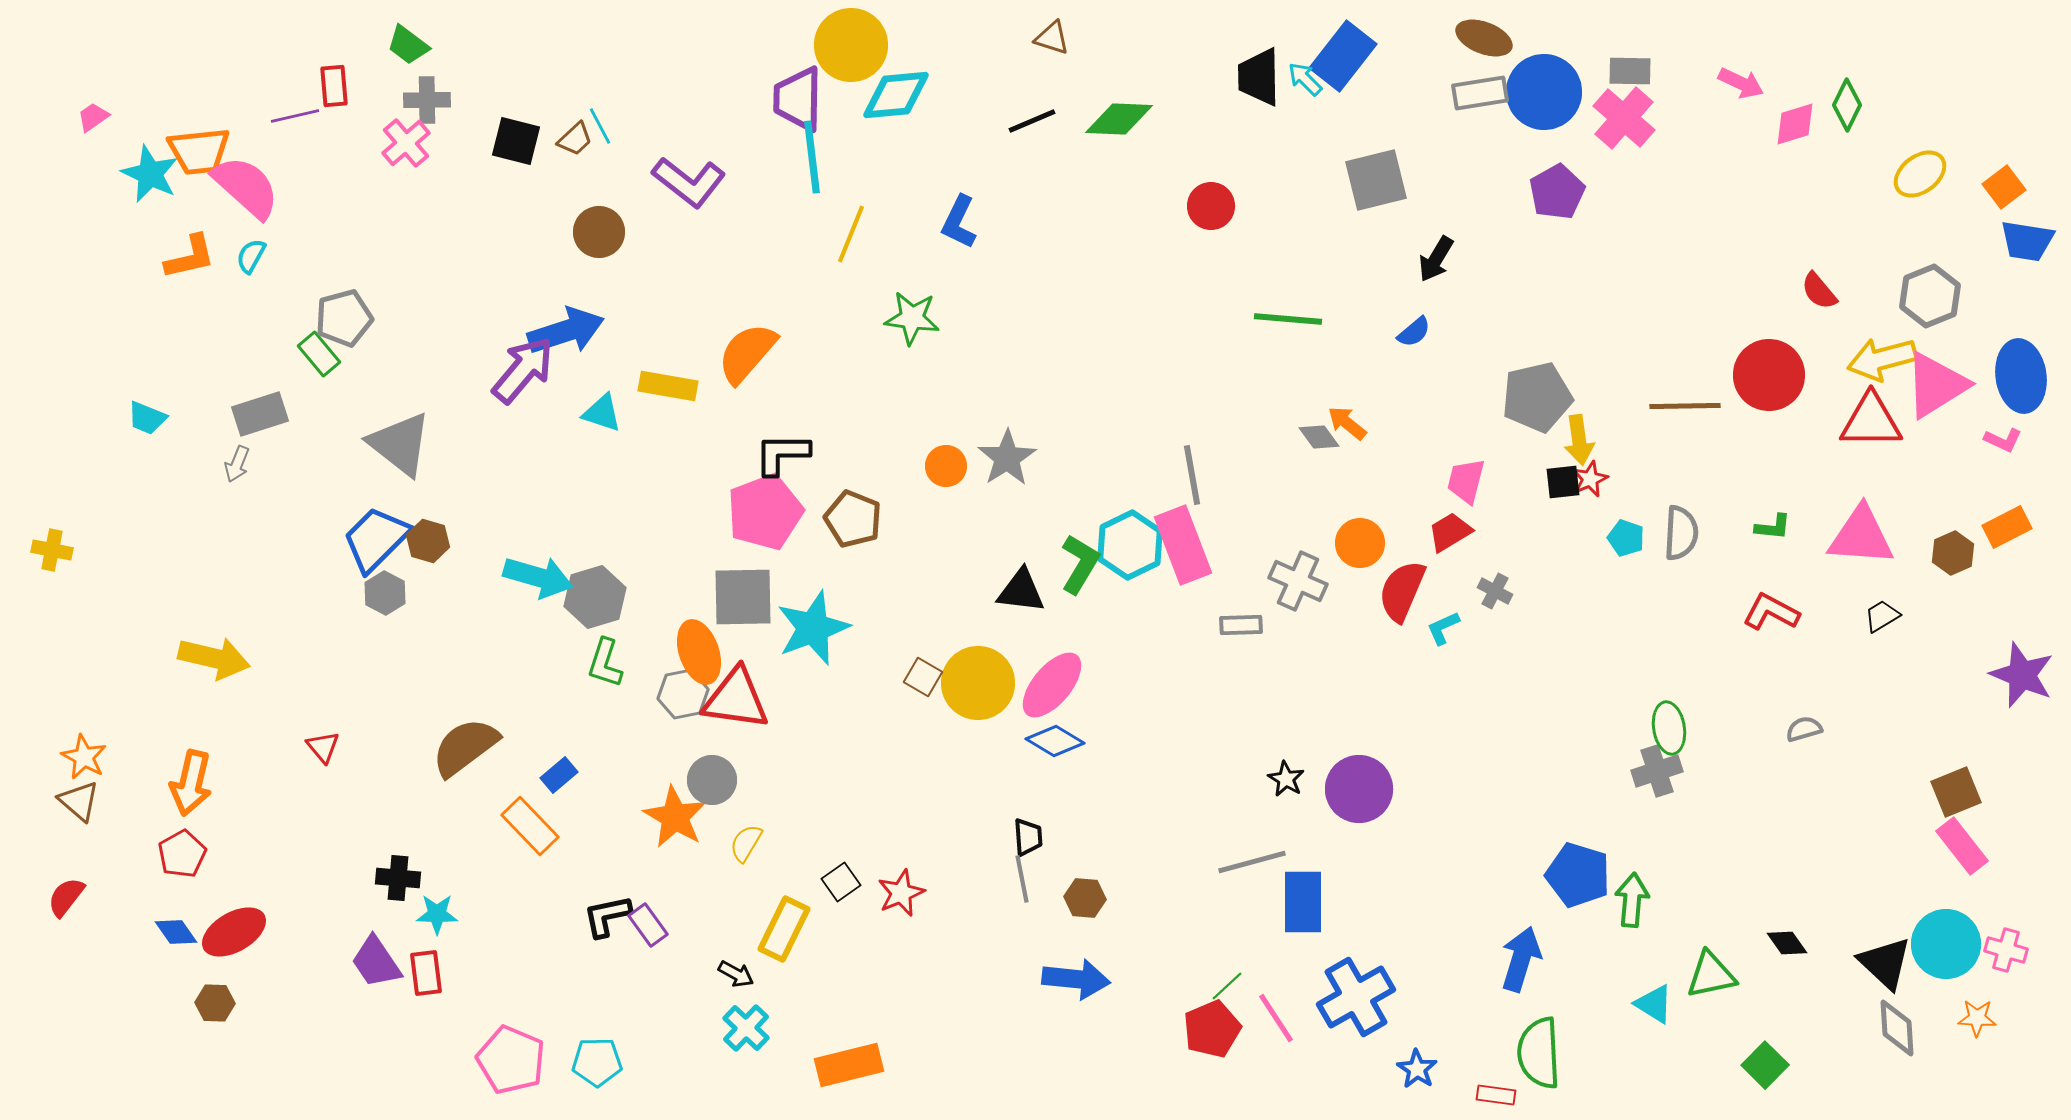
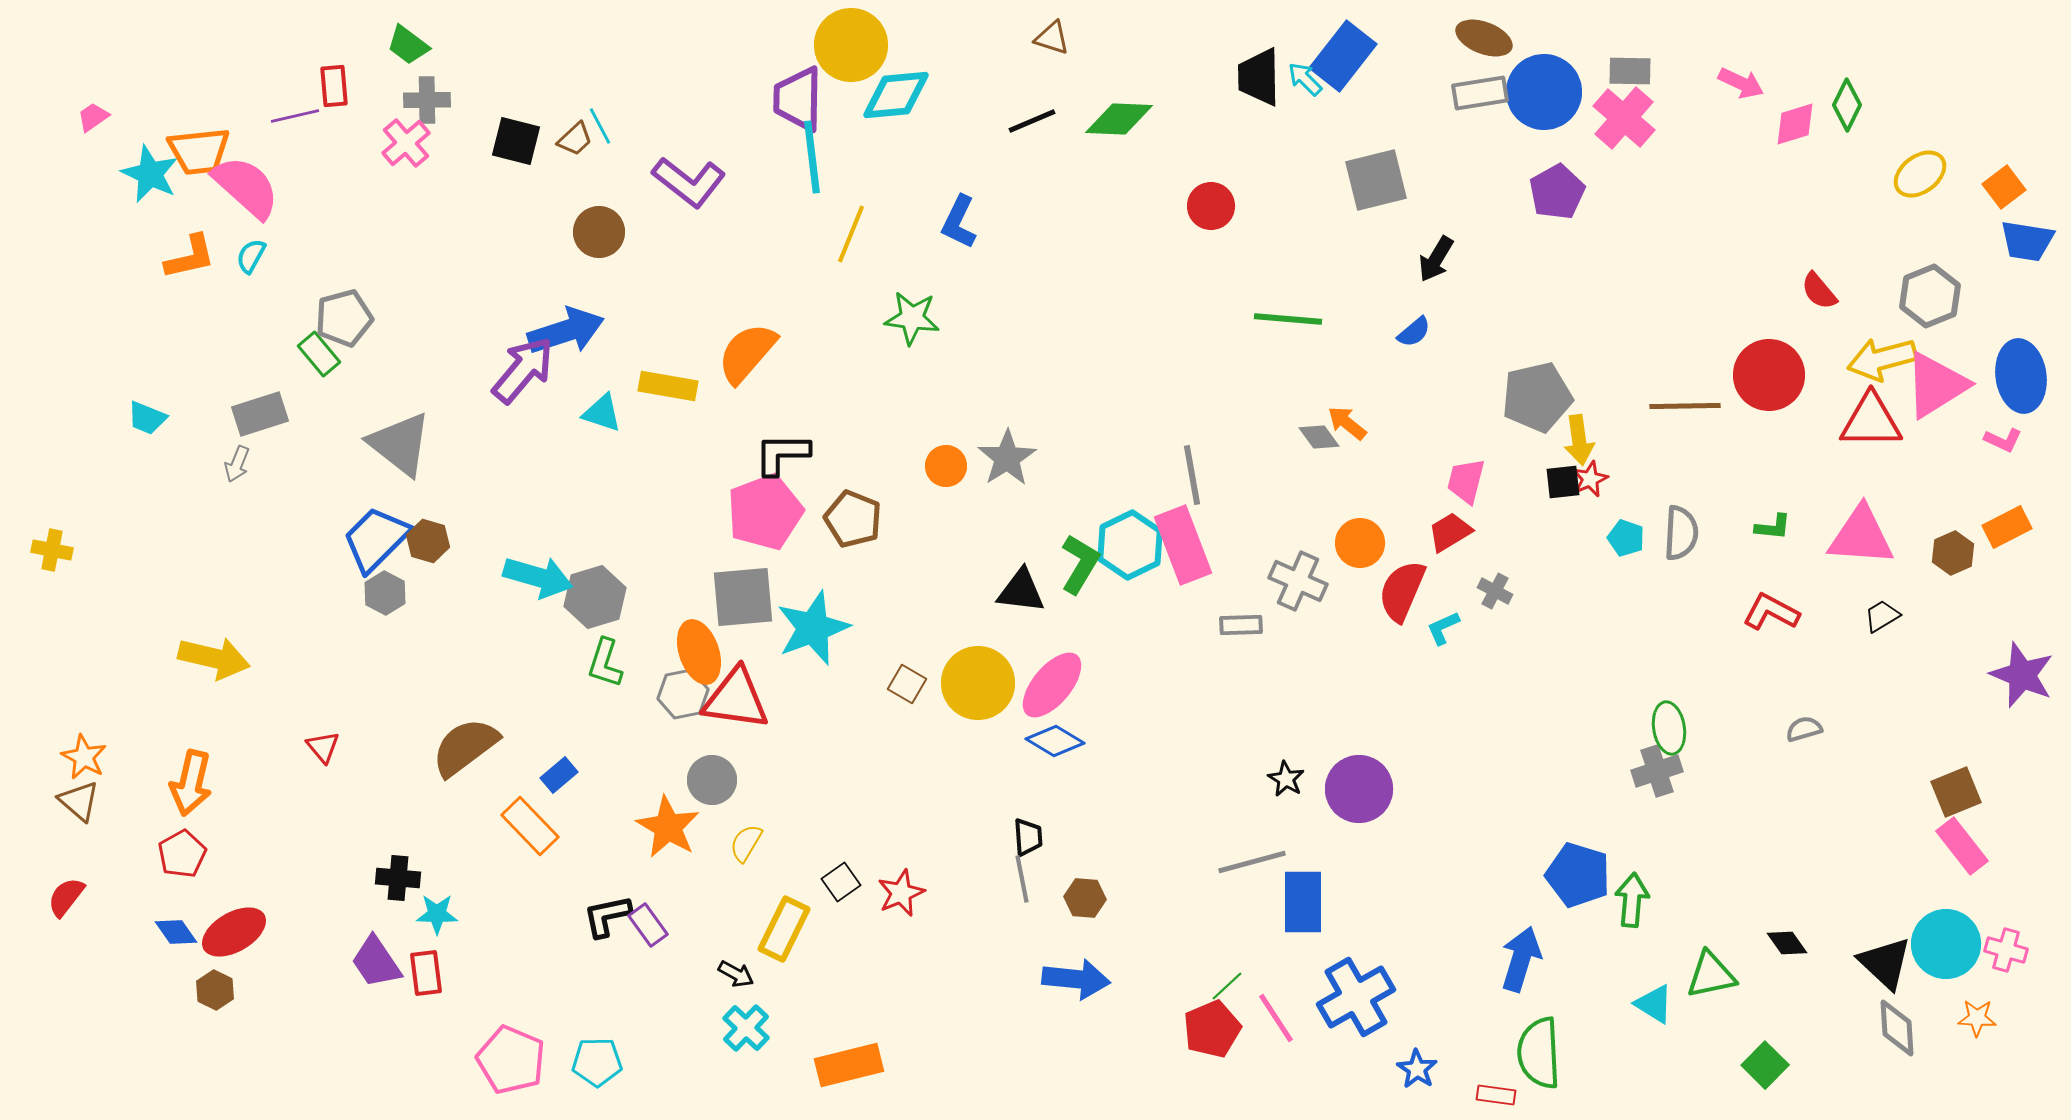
gray square at (743, 597): rotated 4 degrees counterclockwise
brown square at (923, 677): moved 16 px left, 7 px down
orange star at (675, 817): moved 7 px left, 10 px down
brown hexagon at (215, 1003): moved 13 px up; rotated 24 degrees clockwise
